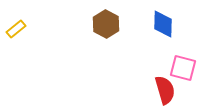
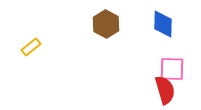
yellow rectangle: moved 15 px right, 18 px down
pink square: moved 11 px left, 1 px down; rotated 12 degrees counterclockwise
